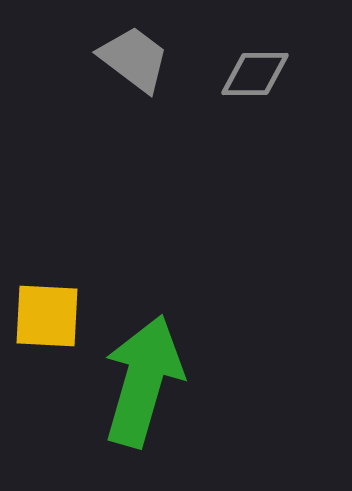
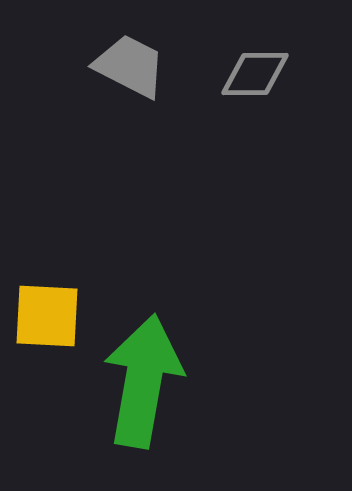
gray trapezoid: moved 4 px left, 7 px down; rotated 10 degrees counterclockwise
green arrow: rotated 6 degrees counterclockwise
